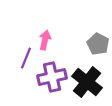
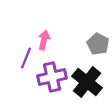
pink arrow: moved 1 px left
